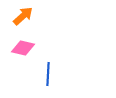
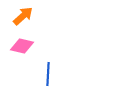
pink diamond: moved 1 px left, 2 px up
